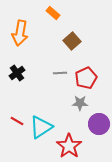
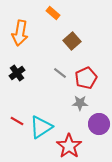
gray line: rotated 40 degrees clockwise
